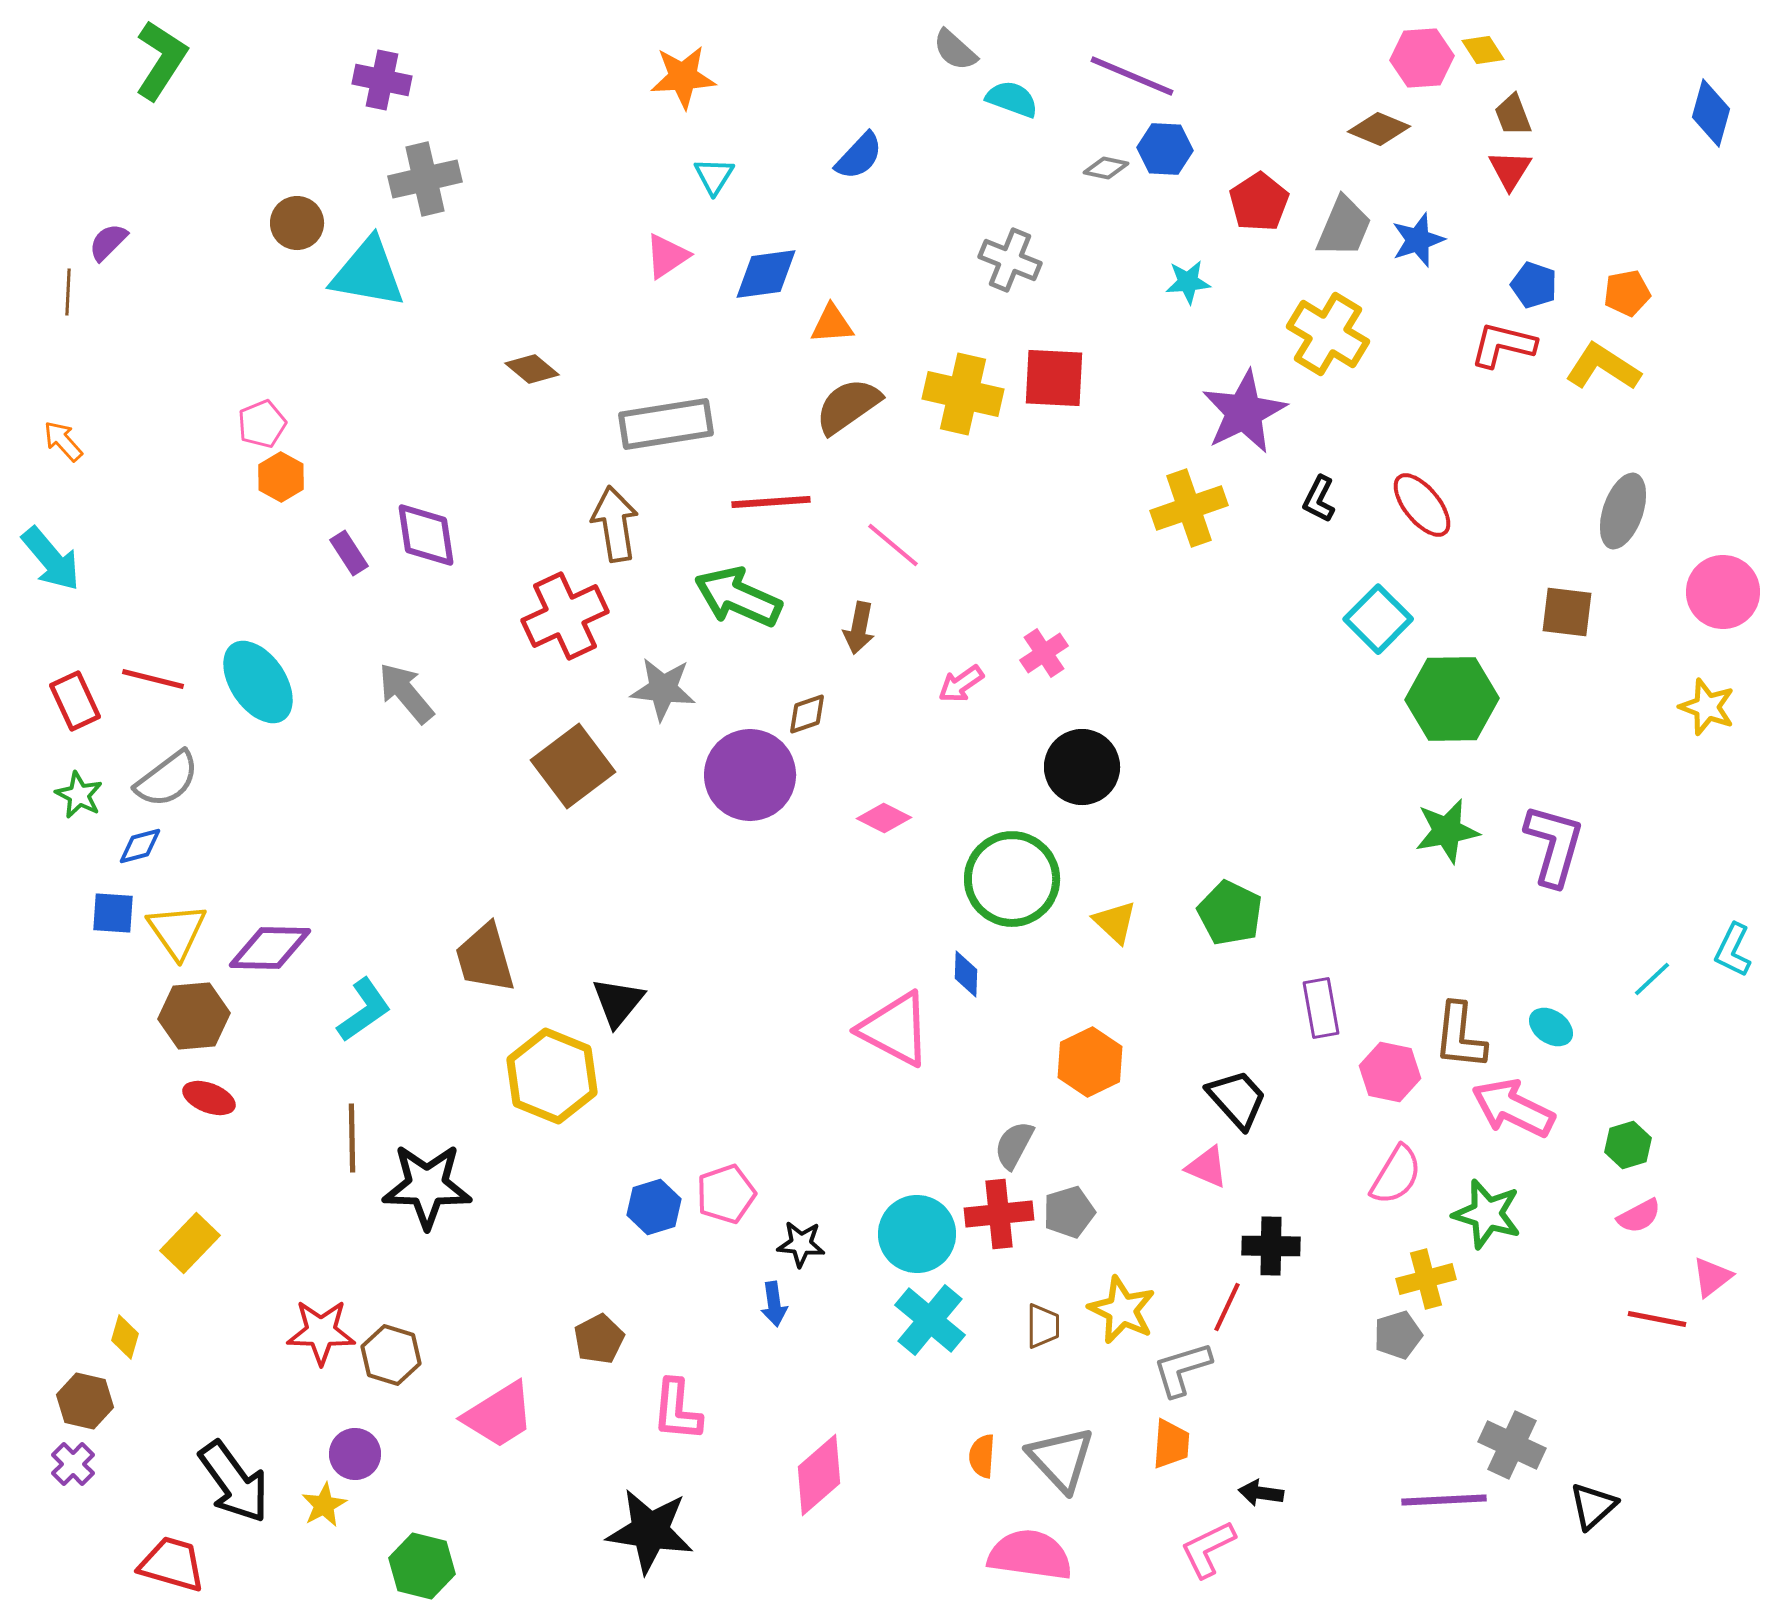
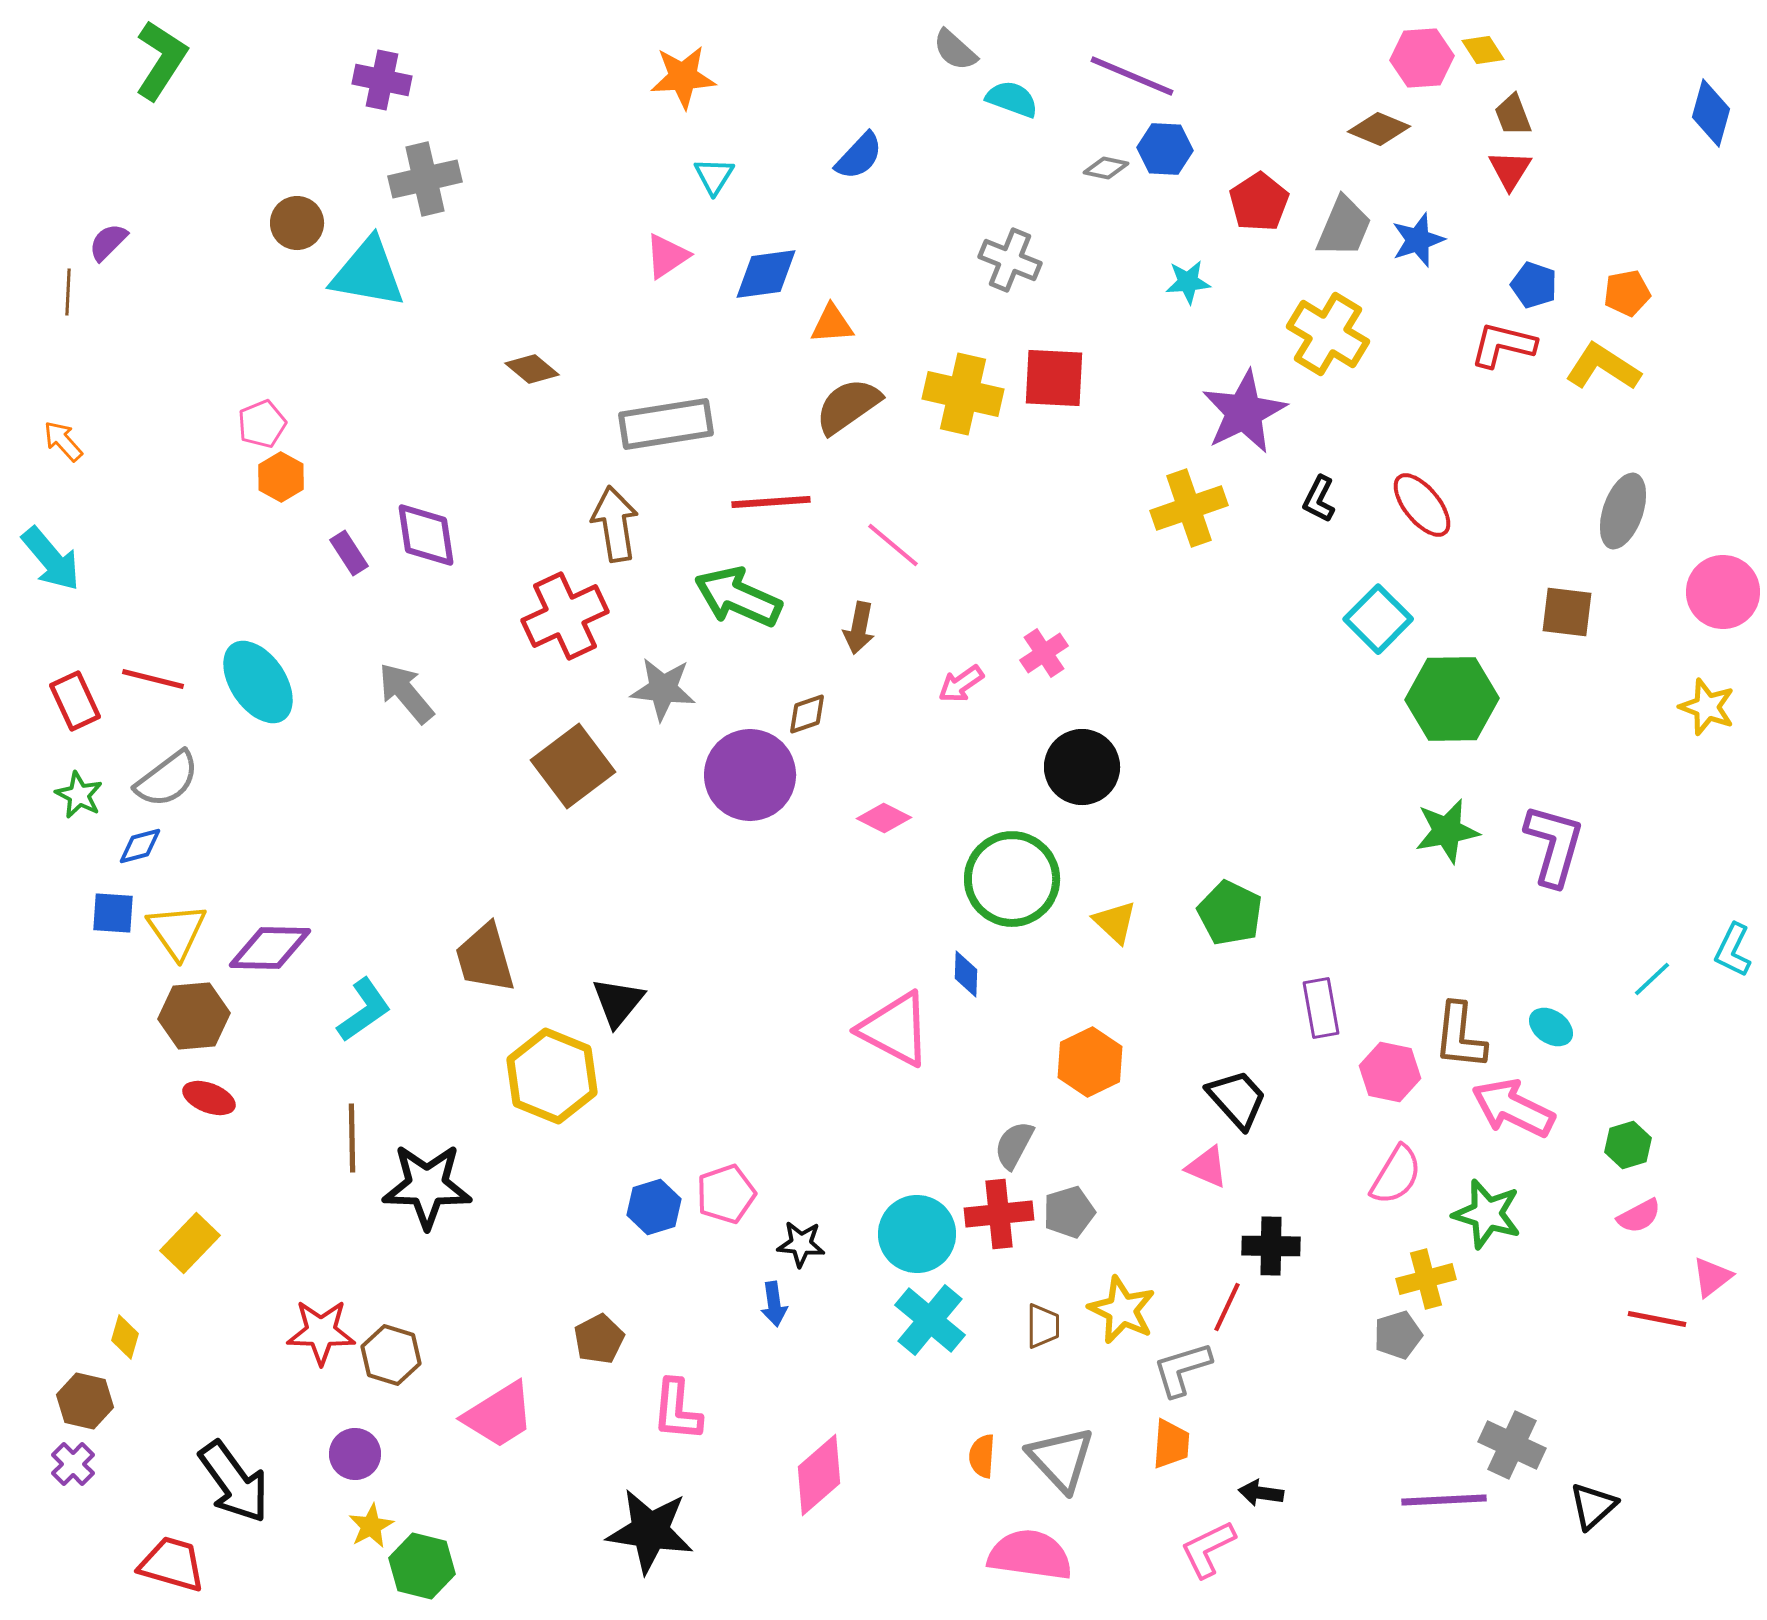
yellow star at (324, 1505): moved 47 px right, 21 px down
